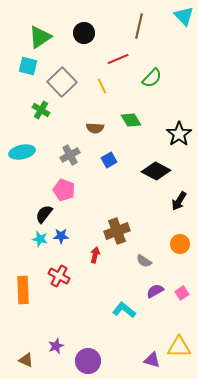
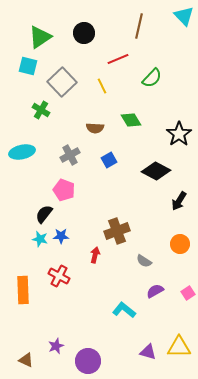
pink square: moved 6 px right
purple triangle: moved 4 px left, 8 px up
